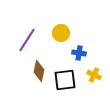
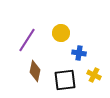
brown diamond: moved 4 px left
